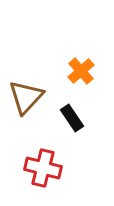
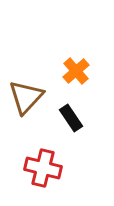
orange cross: moved 5 px left
black rectangle: moved 1 px left
